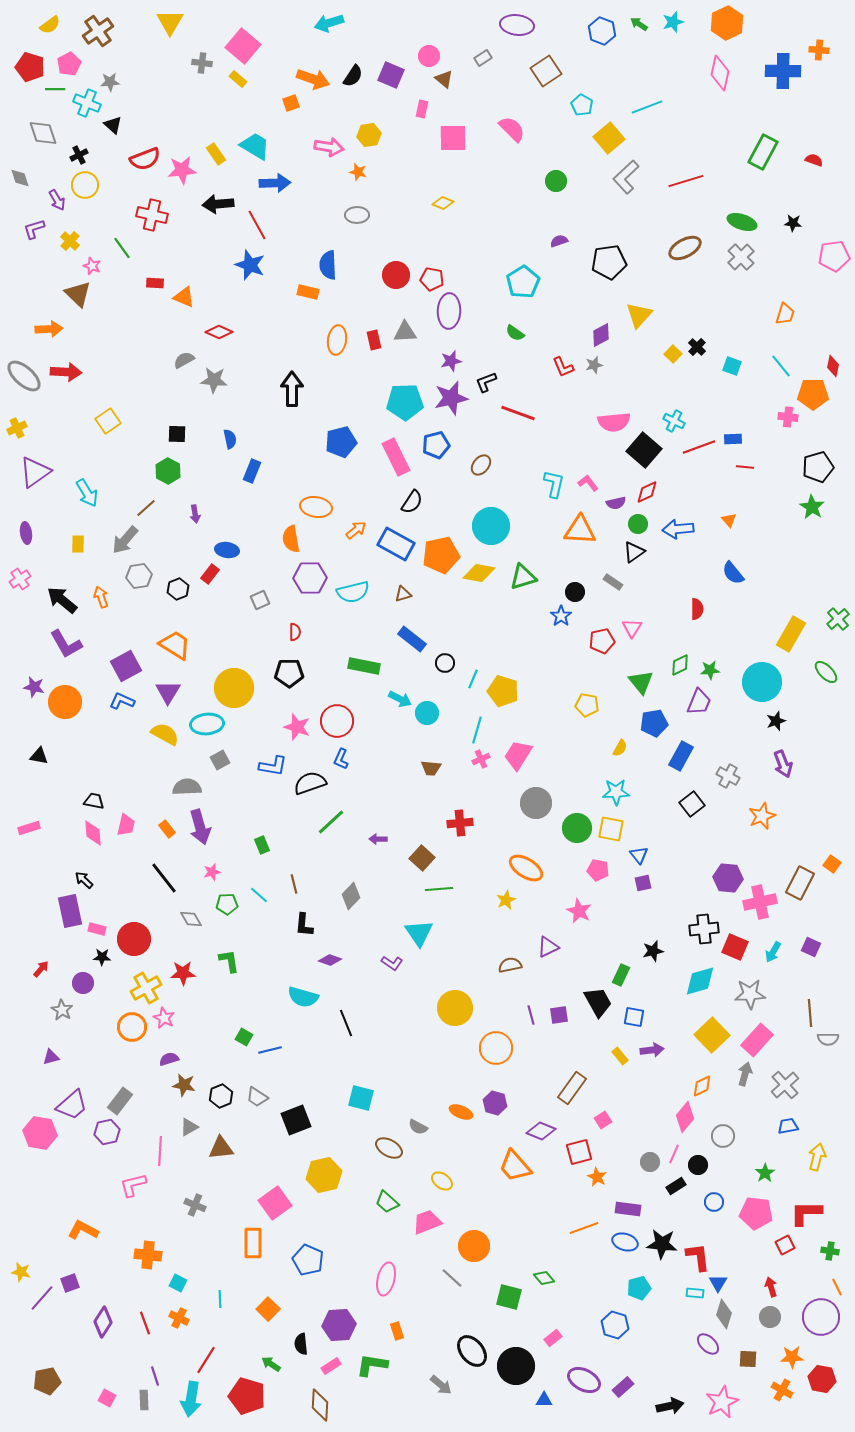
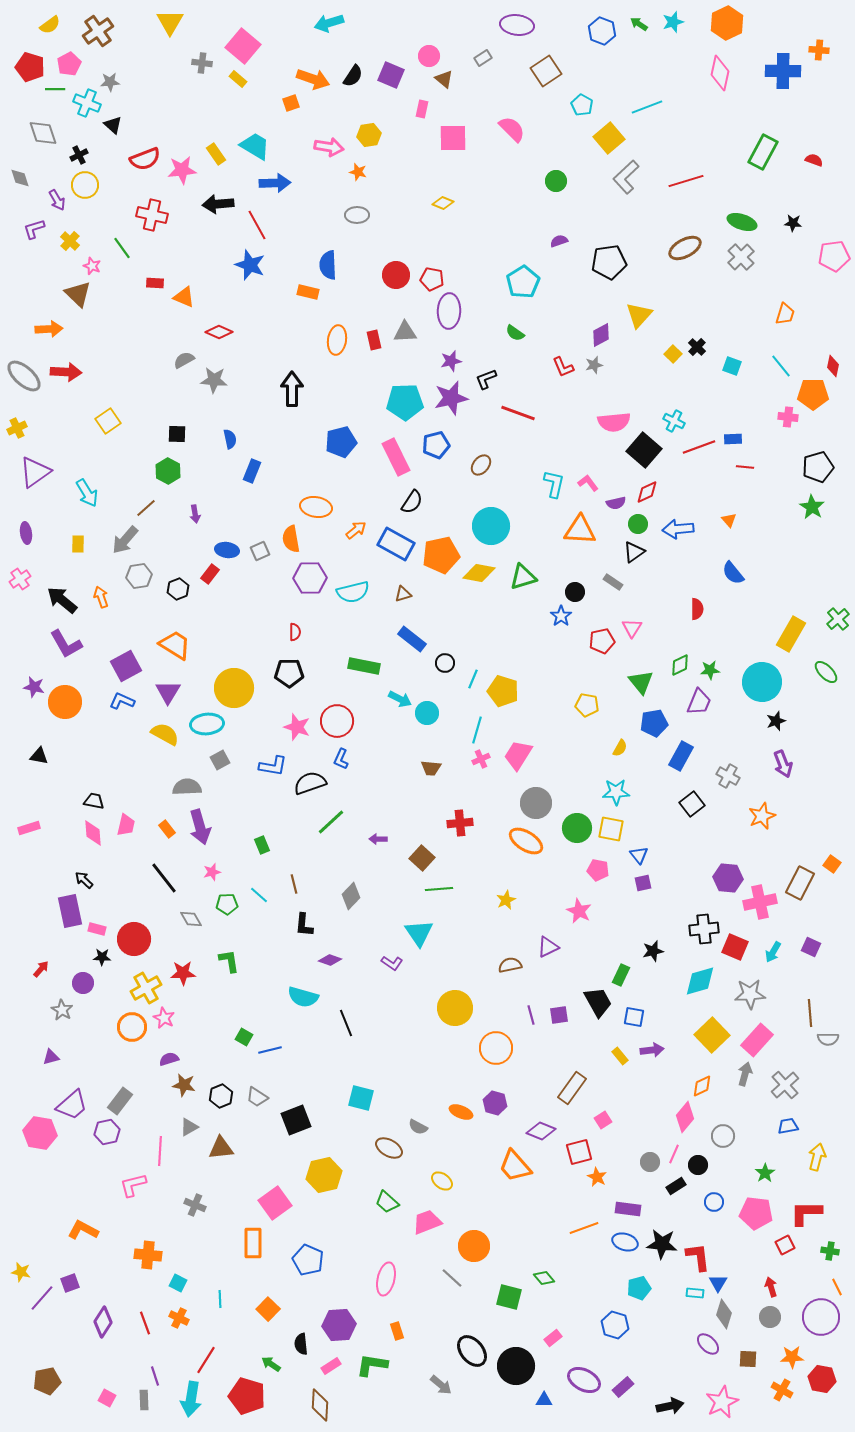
black L-shape at (486, 382): moved 3 px up
gray square at (260, 600): moved 49 px up
orange ellipse at (526, 868): moved 27 px up
